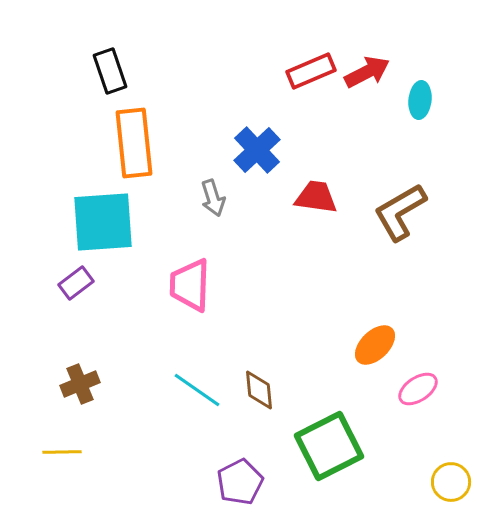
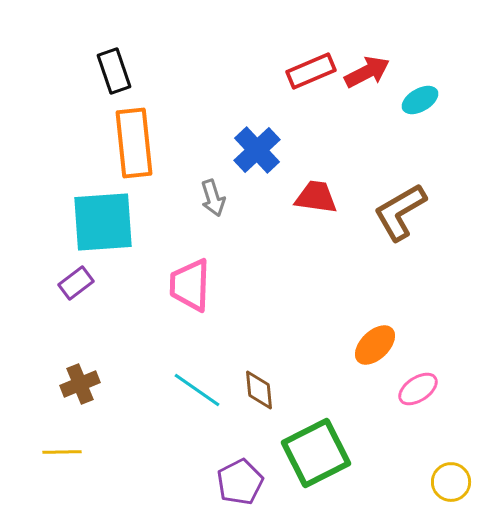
black rectangle: moved 4 px right
cyan ellipse: rotated 54 degrees clockwise
green square: moved 13 px left, 7 px down
